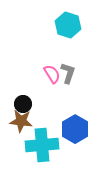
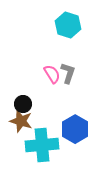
brown star: rotated 10 degrees clockwise
